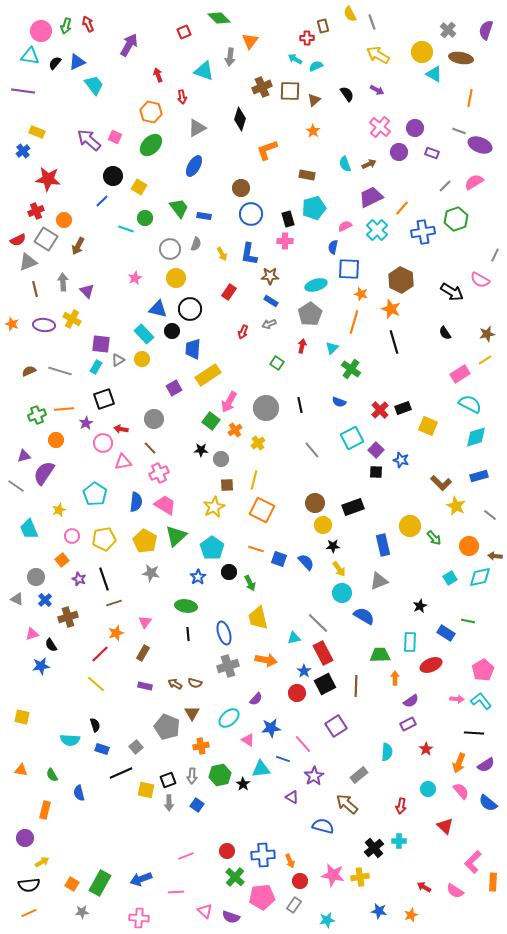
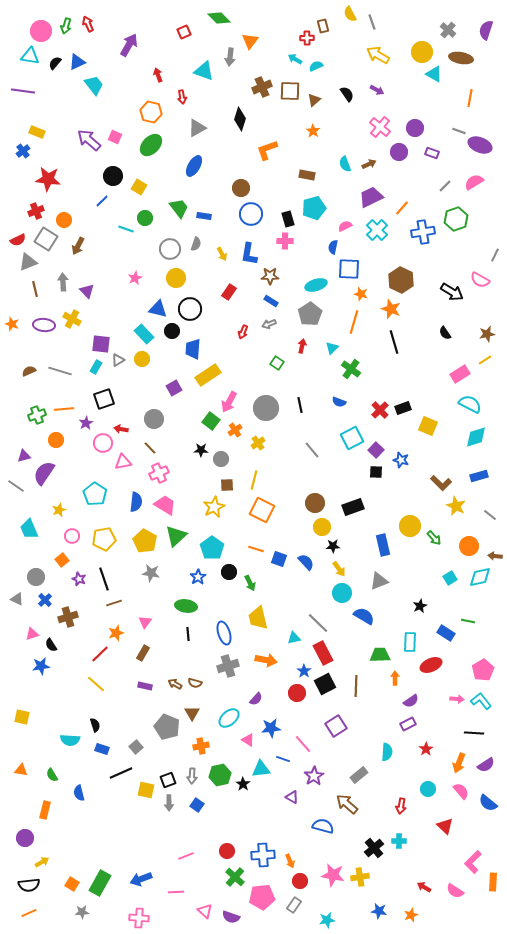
yellow circle at (323, 525): moved 1 px left, 2 px down
